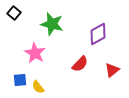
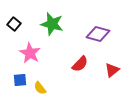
black square: moved 11 px down
purple diamond: rotated 45 degrees clockwise
pink star: moved 5 px left
yellow semicircle: moved 2 px right, 1 px down
